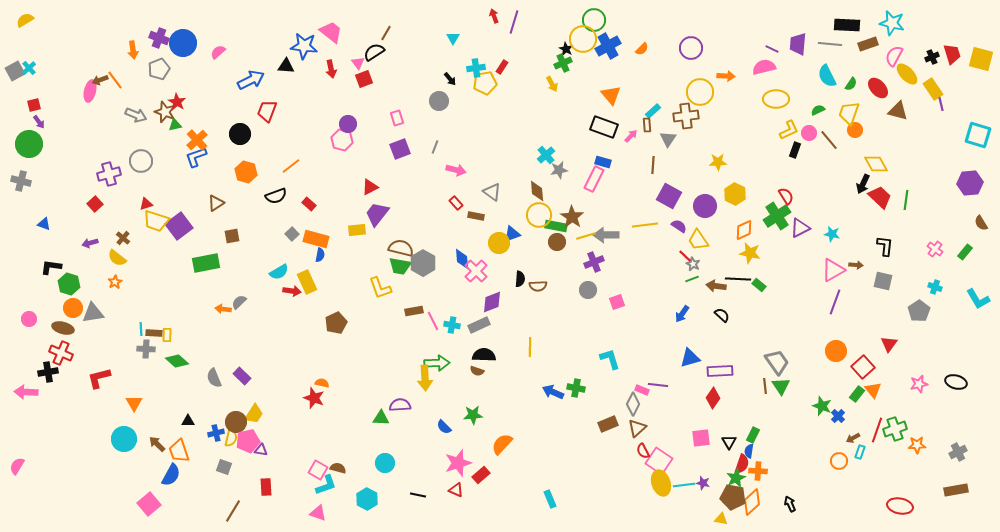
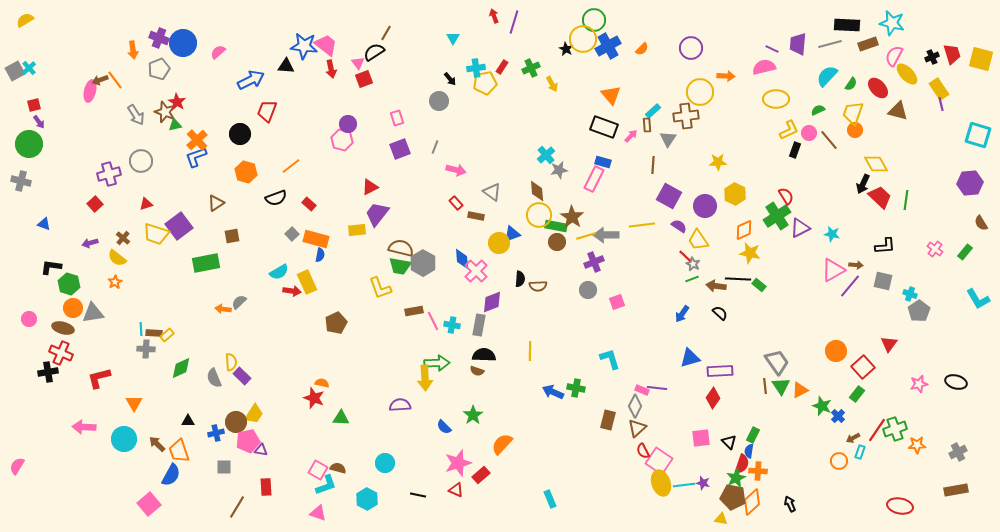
pink trapezoid at (331, 32): moved 5 px left, 13 px down
gray line at (830, 44): rotated 20 degrees counterclockwise
green cross at (563, 63): moved 32 px left, 5 px down
cyan semicircle at (827, 76): rotated 70 degrees clockwise
yellow rectangle at (933, 89): moved 6 px right
yellow trapezoid at (849, 113): moved 4 px right
gray arrow at (136, 115): rotated 35 degrees clockwise
black semicircle at (276, 196): moved 2 px down
yellow trapezoid at (156, 221): moved 13 px down
yellow line at (645, 225): moved 3 px left
black L-shape at (885, 246): rotated 80 degrees clockwise
cyan cross at (935, 287): moved 25 px left, 7 px down
purple line at (835, 302): moved 15 px right, 16 px up; rotated 20 degrees clockwise
black semicircle at (722, 315): moved 2 px left, 2 px up
gray rectangle at (479, 325): rotated 55 degrees counterclockwise
yellow rectangle at (167, 335): rotated 48 degrees clockwise
yellow line at (530, 347): moved 4 px down
green diamond at (177, 361): moved 4 px right, 7 px down; rotated 65 degrees counterclockwise
purple line at (658, 385): moved 1 px left, 3 px down
orange triangle at (873, 390): moved 73 px left; rotated 42 degrees clockwise
pink arrow at (26, 392): moved 58 px right, 35 px down
gray diamond at (633, 404): moved 2 px right, 2 px down
green star at (473, 415): rotated 30 degrees counterclockwise
green triangle at (381, 418): moved 40 px left
brown rectangle at (608, 424): moved 4 px up; rotated 54 degrees counterclockwise
red line at (877, 430): rotated 15 degrees clockwise
yellow semicircle at (231, 438): moved 76 px up; rotated 18 degrees counterclockwise
black triangle at (729, 442): rotated 14 degrees counterclockwise
gray square at (224, 467): rotated 21 degrees counterclockwise
brown line at (233, 511): moved 4 px right, 4 px up
